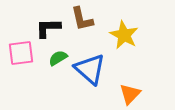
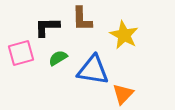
brown L-shape: rotated 12 degrees clockwise
black L-shape: moved 1 px left, 1 px up
pink square: rotated 8 degrees counterclockwise
blue triangle: moved 3 px right, 1 px down; rotated 32 degrees counterclockwise
orange triangle: moved 7 px left
